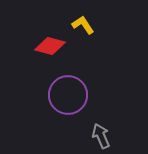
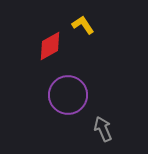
red diamond: rotated 44 degrees counterclockwise
gray arrow: moved 2 px right, 7 px up
